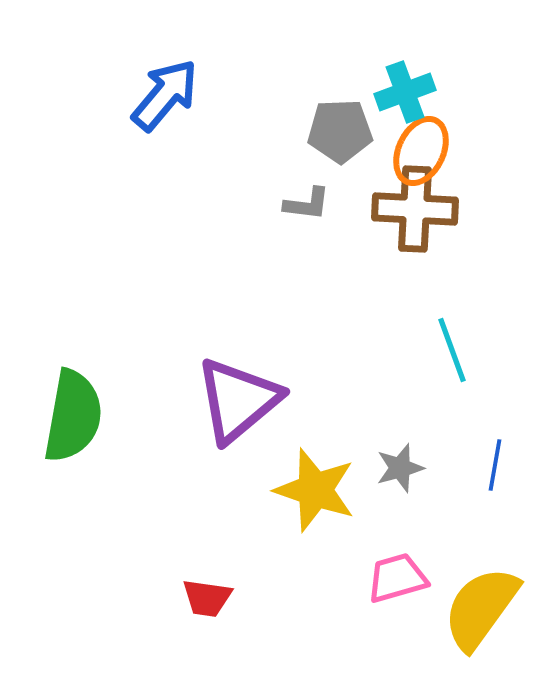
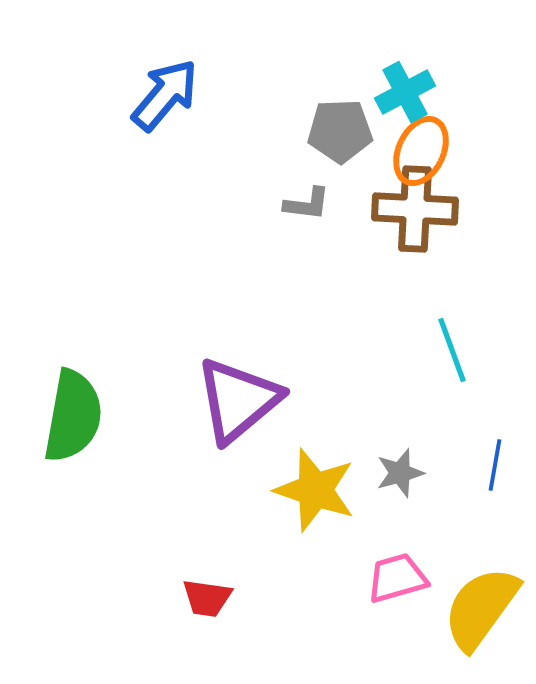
cyan cross: rotated 8 degrees counterclockwise
gray star: moved 5 px down
